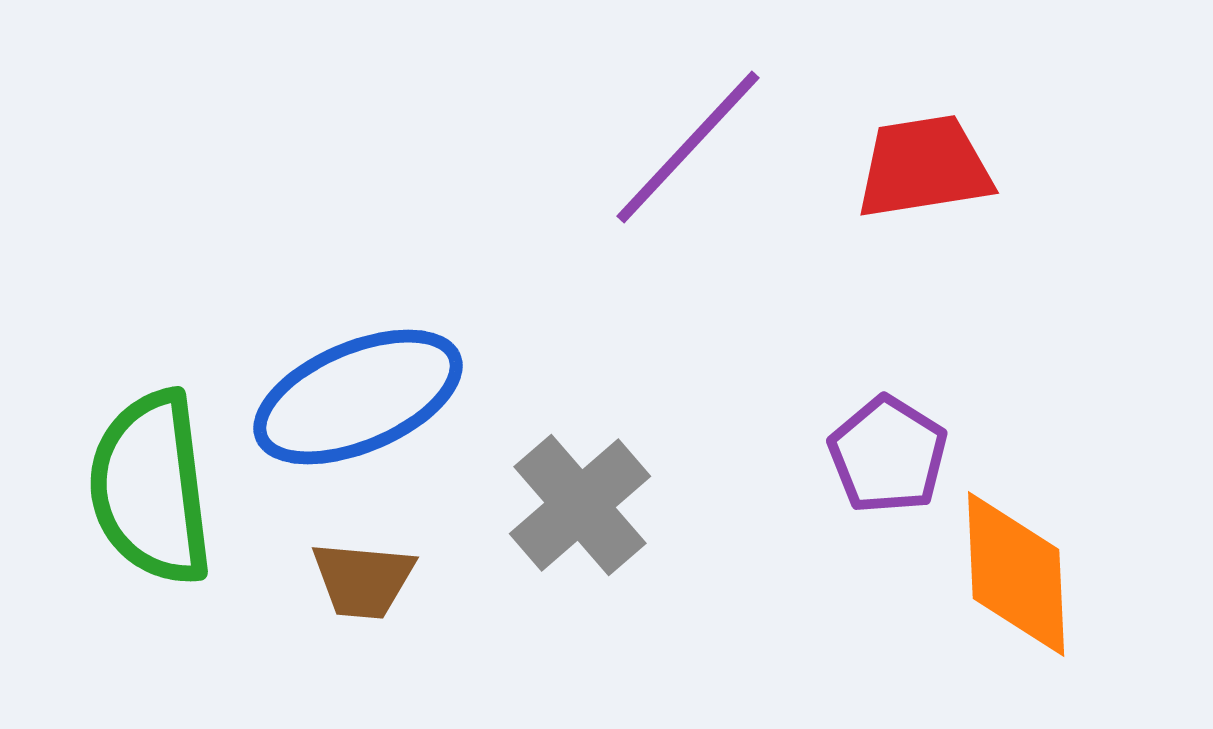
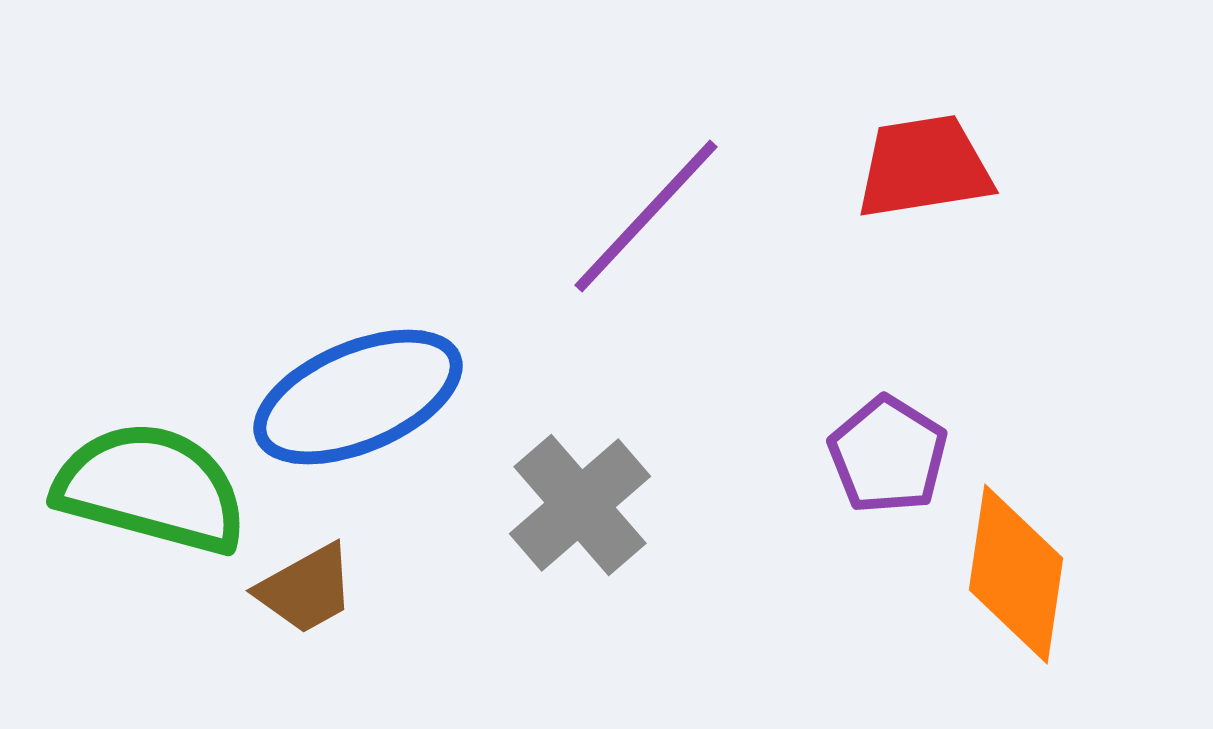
purple line: moved 42 px left, 69 px down
green semicircle: rotated 112 degrees clockwise
orange diamond: rotated 11 degrees clockwise
brown trapezoid: moved 57 px left, 9 px down; rotated 34 degrees counterclockwise
